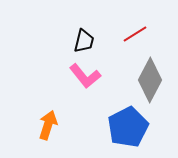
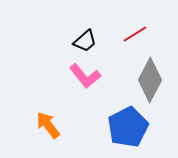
black trapezoid: moved 1 px right; rotated 35 degrees clockwise
orange arrow: rotated 56 degrees counterclockwise
